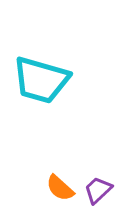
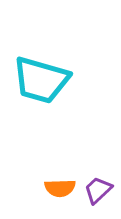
orange semicircle: rotated 44 degrees counterclockwise
